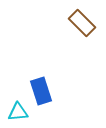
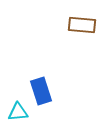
brown rectangle: moved 2 px down; rotated 40 degrees counterclockwise
